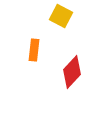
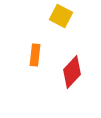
orange rectangle: moved 1 px right, 5 px down
